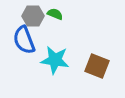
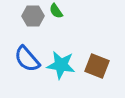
green semicircle: moved 1 px right, 3 px up; rotated 147 degrees counterclockwise
blue semicircle: moved 3 px right, 19 px down; rotated 20 degrees counterclockwise
cyan star: moved 6 px right, 5 px down
